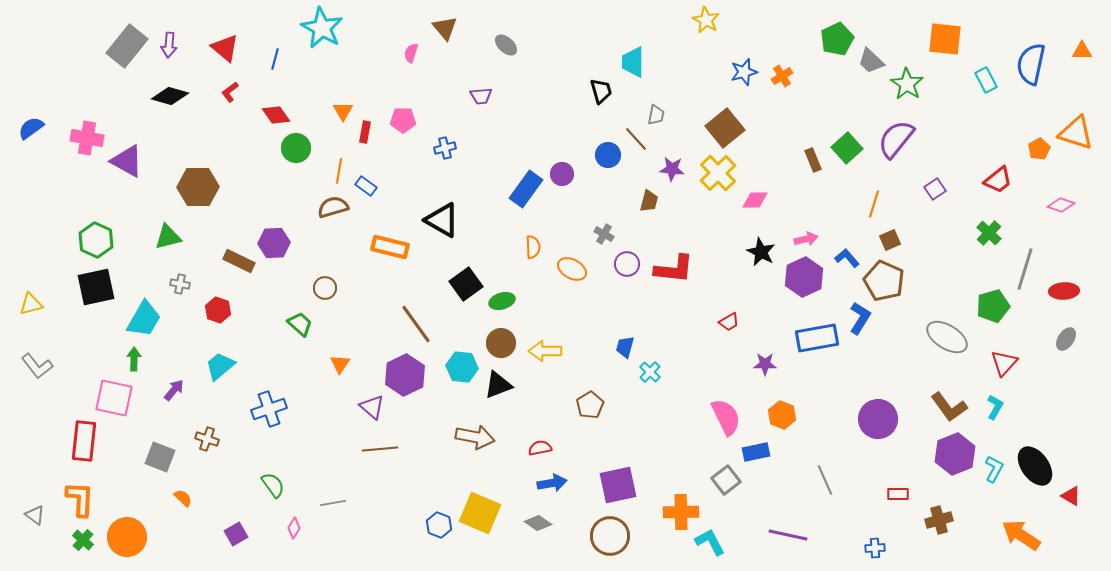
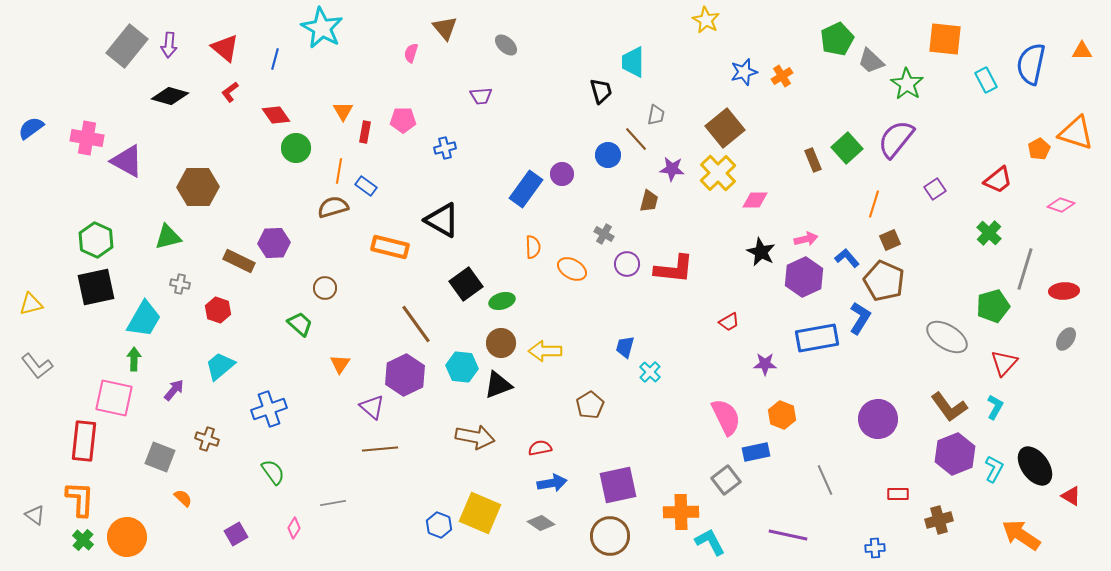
green semicircle at (273, 485): moved 13 px up
gray diamond at (538, 523): moved 3 px right
